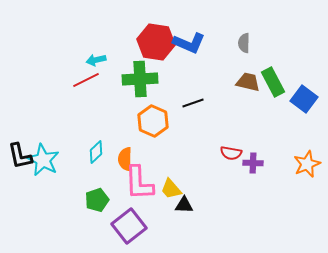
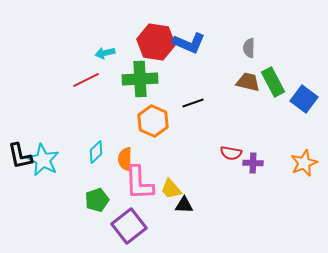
gray semicircle: moved 5 px right, 5 px down
cyan arrow: moved 9 px right, 7 px up
orange star: moved 3 px left, 1 px up
